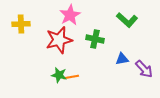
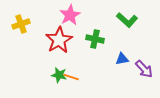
yellow cross: rotated 18 degrees counterclockwise
red star: rotated 16 degrees counterclockwise
orange line: rotated 28 degrees clockwise
